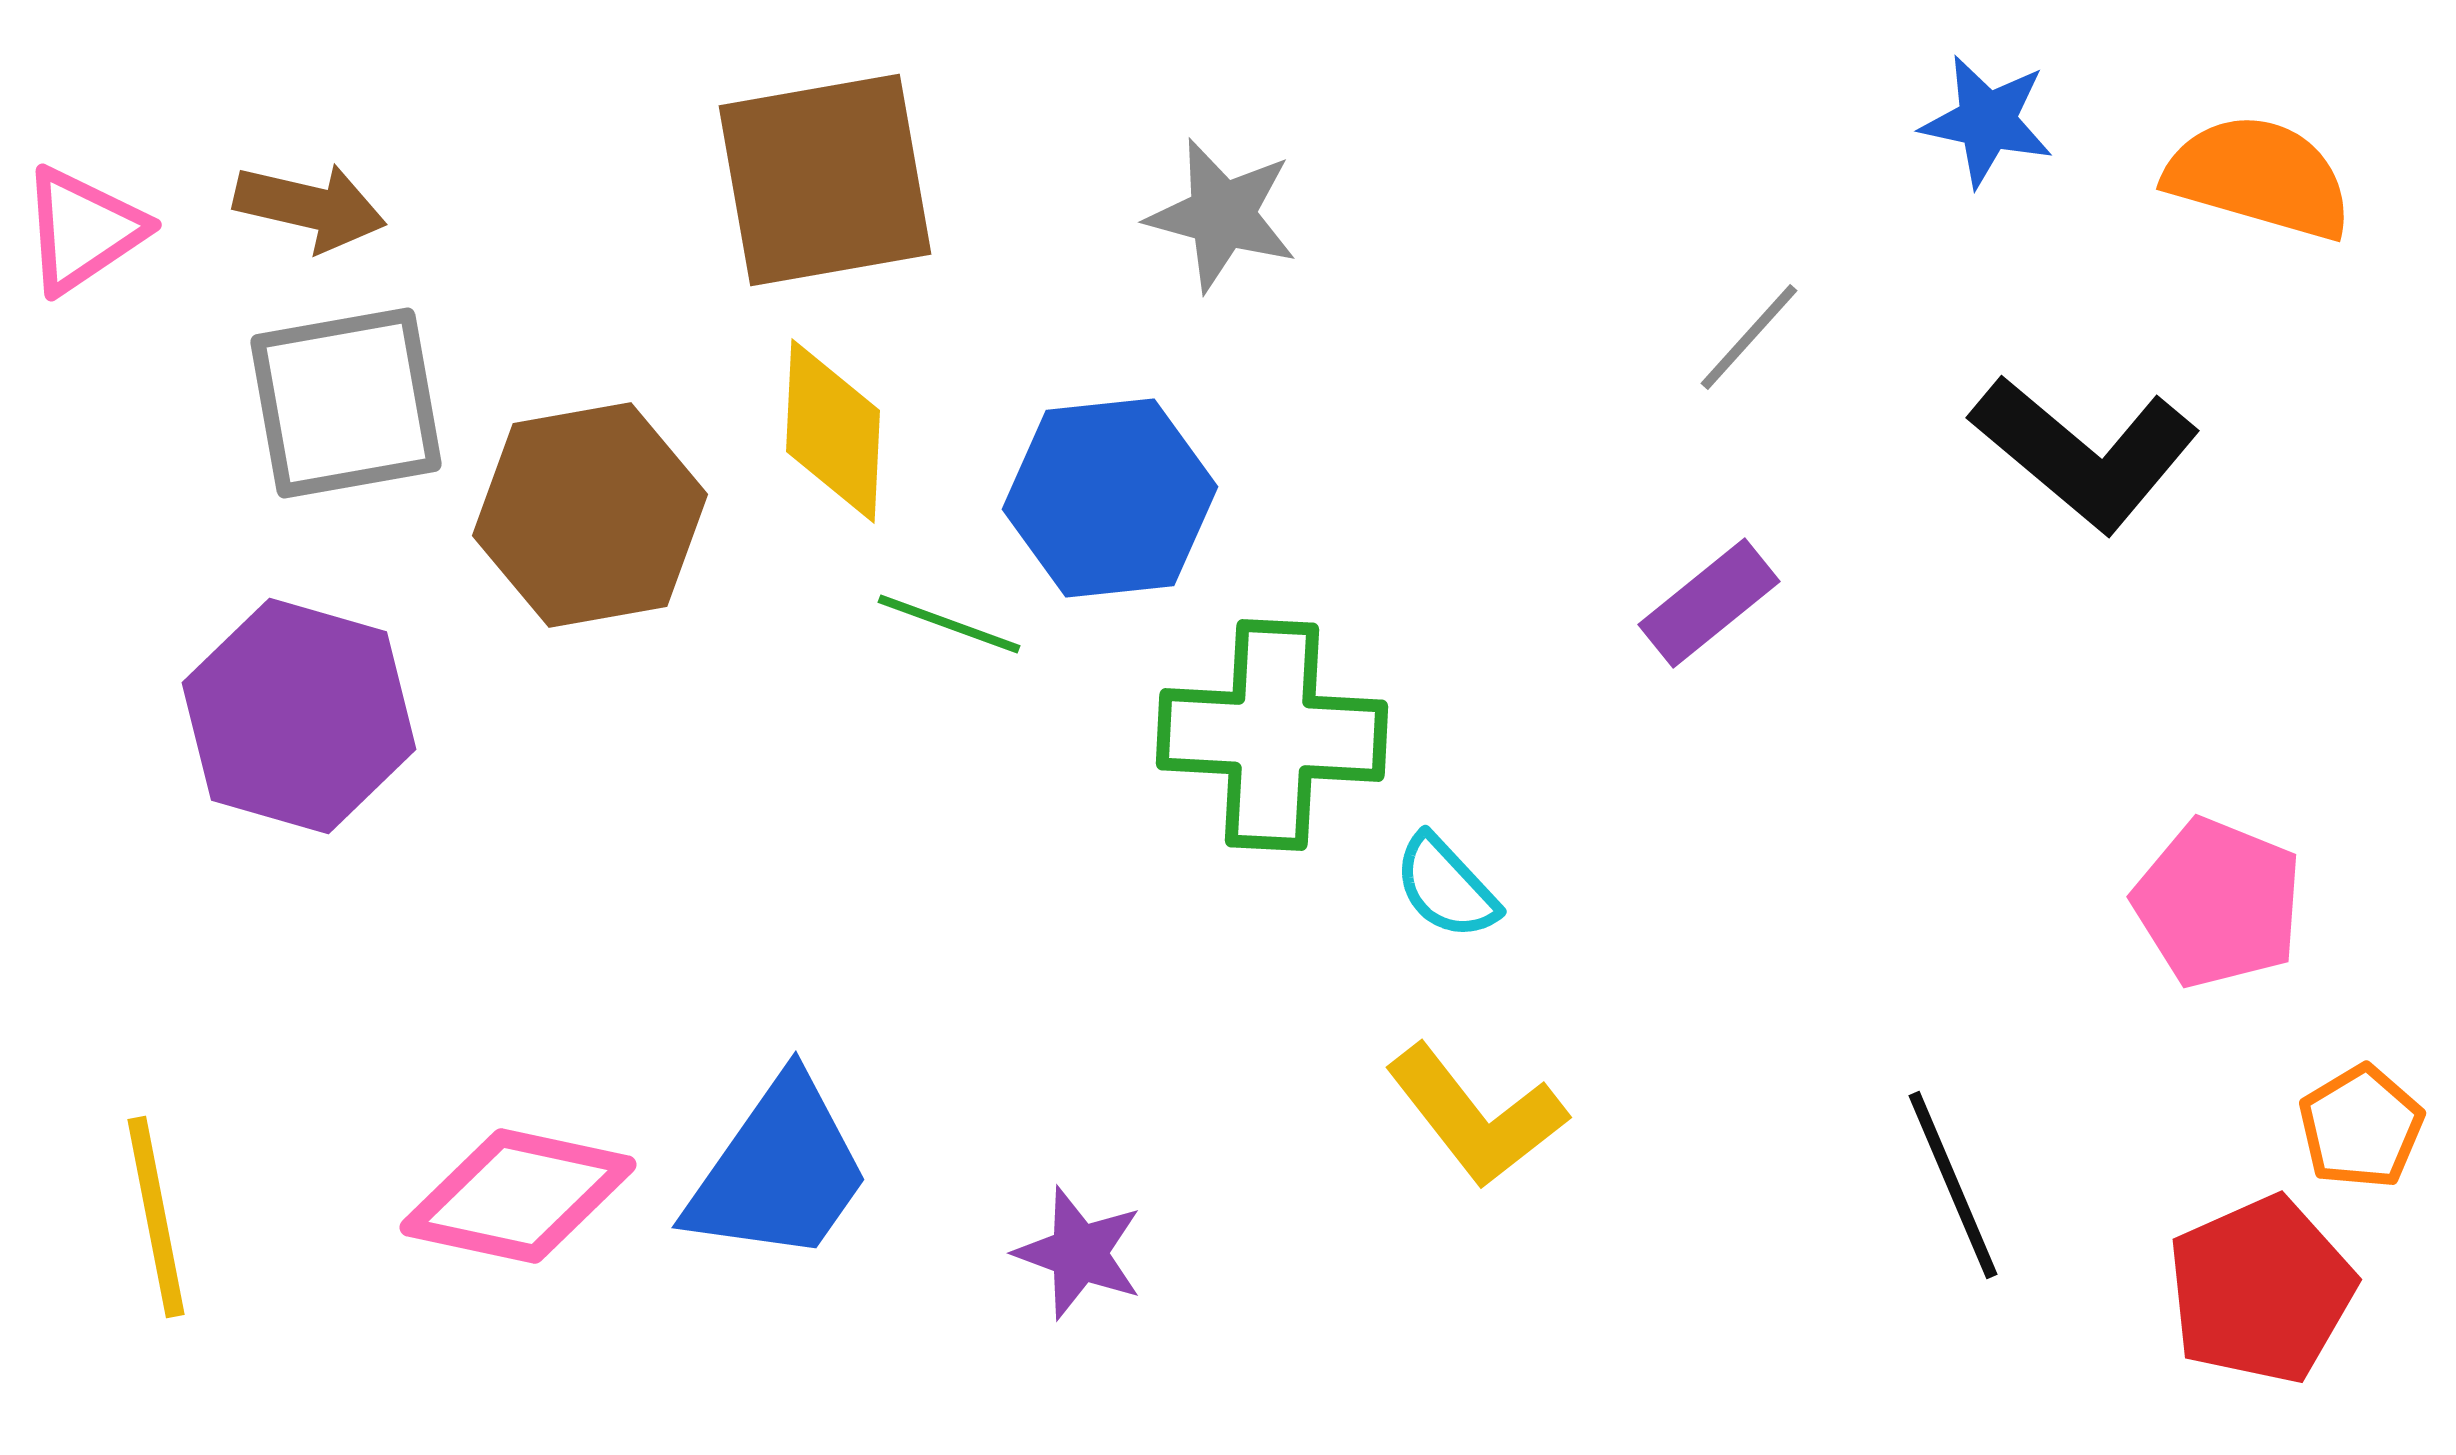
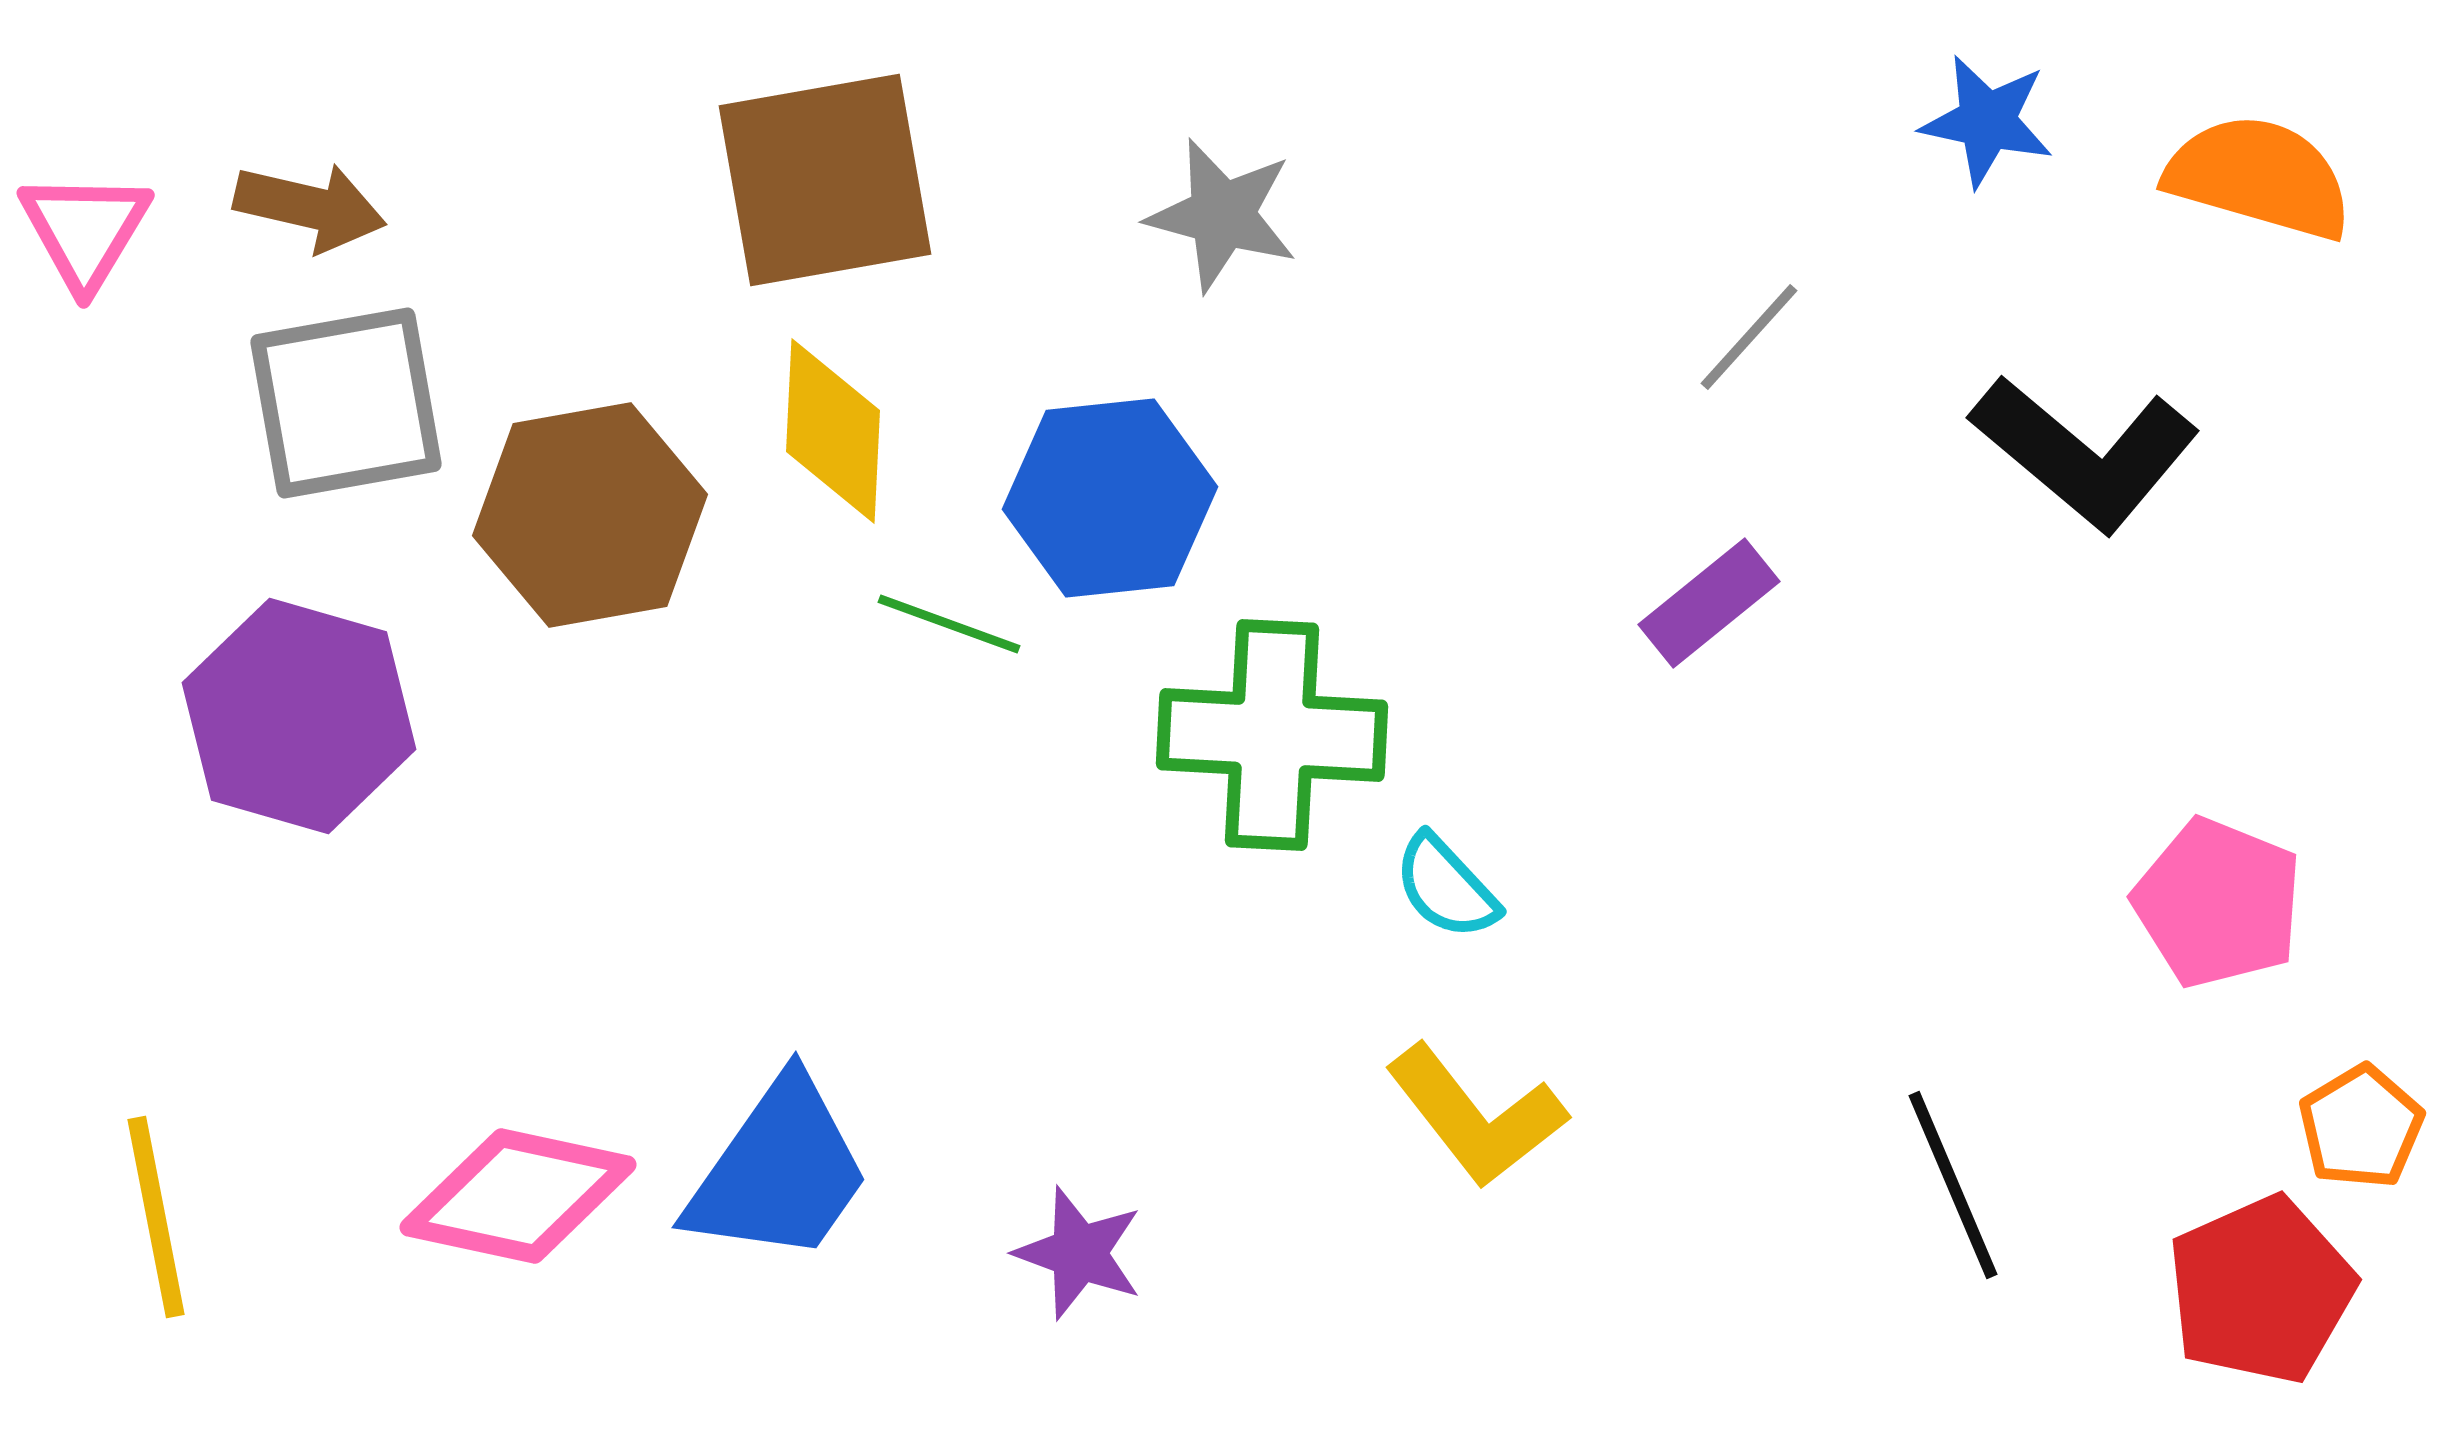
pink triangle: moved 2 px right; rotated 25 degrees counterclockwise
